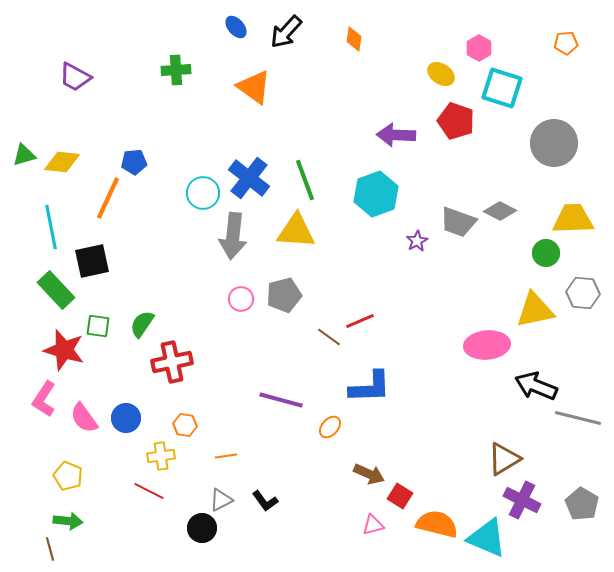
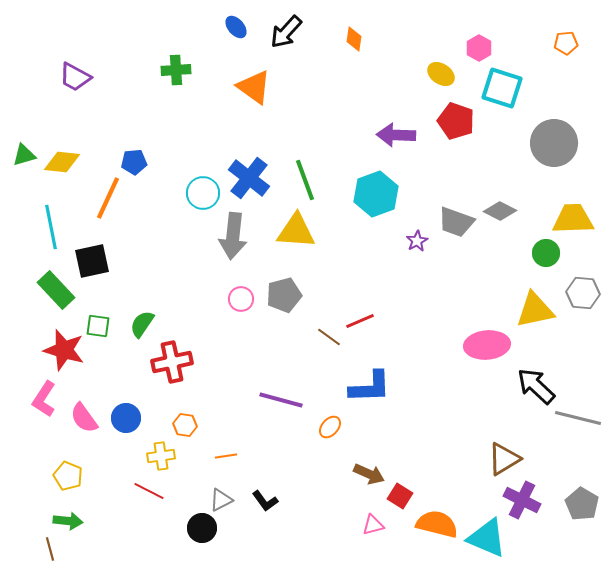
gray trapezoid at (458, 222): moved 2 px left
black arrow at (536, 386): rotated 21 degrees clockwise
